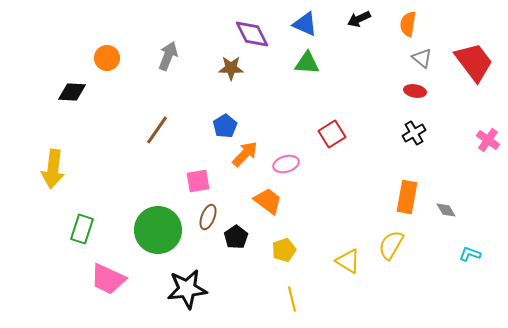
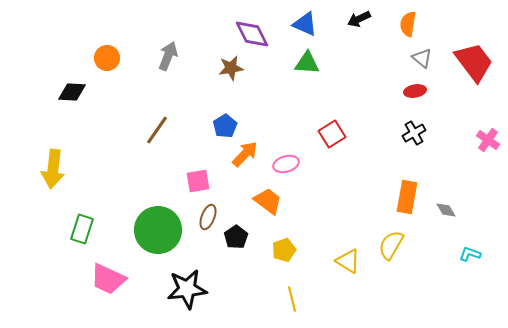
brown star: rotated 10 degrees counterclockwise
red ellipse: rotated 20 degrees counterclockwise
